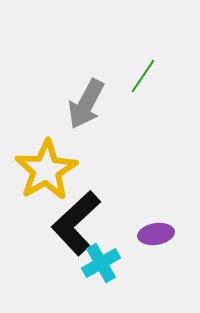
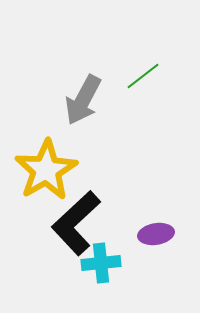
green line: rotated 18 degrees clockwise
gray arrow: moved 3 px left, 4 px up
cyan cross: rotated 24 degrees clockwise
